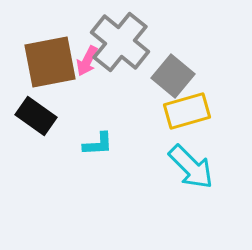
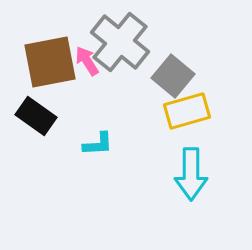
pink arrow: rotated 120 degrees clockwise
cyan arrow: moved 7 px down; rotated 45 degrees clockwise
